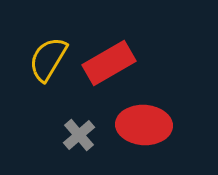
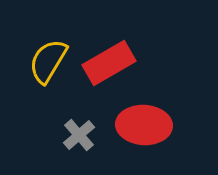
yellow semicircle: moved 2 px down
